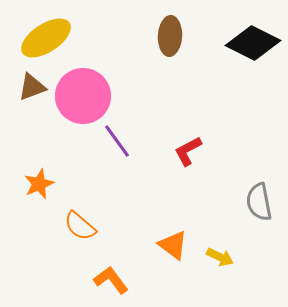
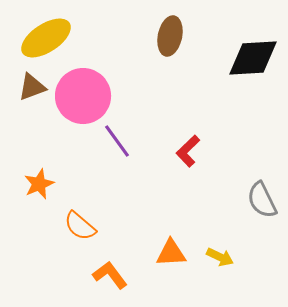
brown ellipse: rotated 9 degrees clockwise
black diamond: moved 15 px down; rotated 30 degrees counterclockwise
red L-shape: rotated 16 degrees counterclockwise
gray semicircle: moved 3 px right, 2 px up; rotated 15 degrees counterclockwise
orange triangle: moved 2 px left, 8 px down; rotated 40 degrees counterclockwise
orange L-shape: moved 1 px left, 5 px up
